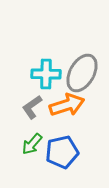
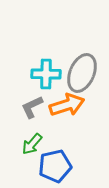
gray ellipse: rotated 6 degrees counterclockwise
gray L-shape: rotated 10 degrees clockwise
blue pentagon: moved 7 px left, 14 px down
